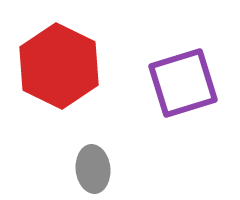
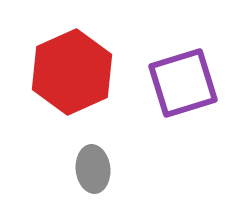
red hexagon: moved 13 px right, 6 px down; rotated 10 degrees clockwise
